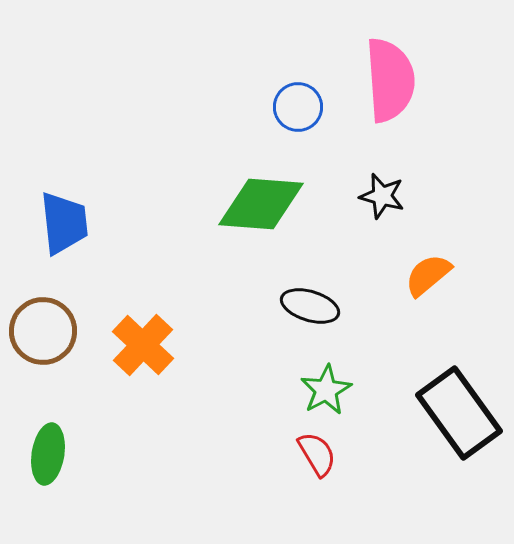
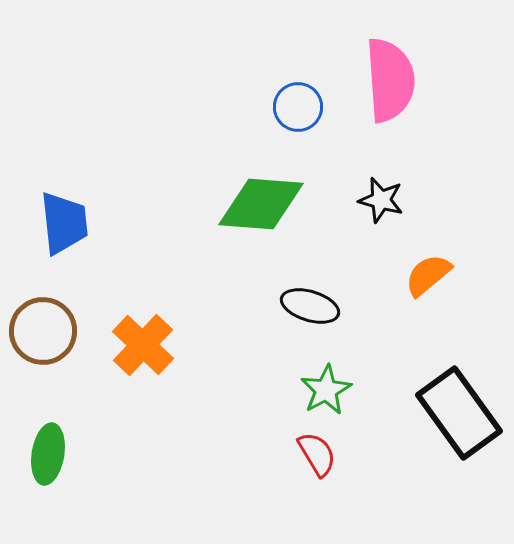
black star: moved 1 px left, 4 px down
